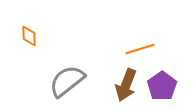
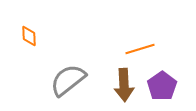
gray semicircle: moved 1 px right, 1 px up
brown arrow: moved 2 px left; rotated 24 degrees counterclockwise
